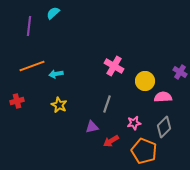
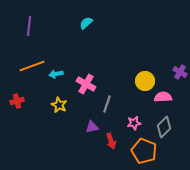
cyan semicircle: moved 33 px right, 10 px down
pink cross: moved 28 px left, 18 px down
red arrow: rotated 77 degrees counterclockwise
